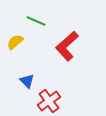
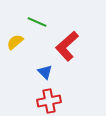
green line: moved 1 px right, 1 px down
blue triangle: moved 18 px right, 9 px up
red cross: rotated 25 degrees clockwise
